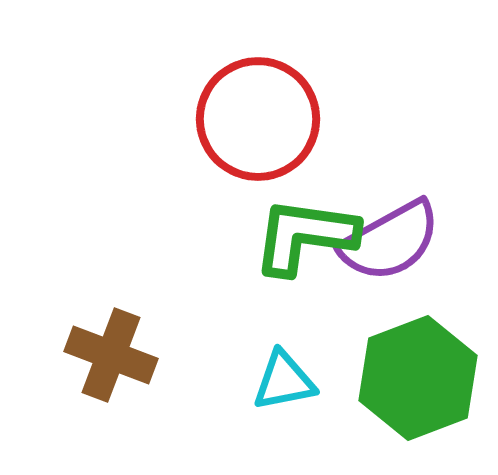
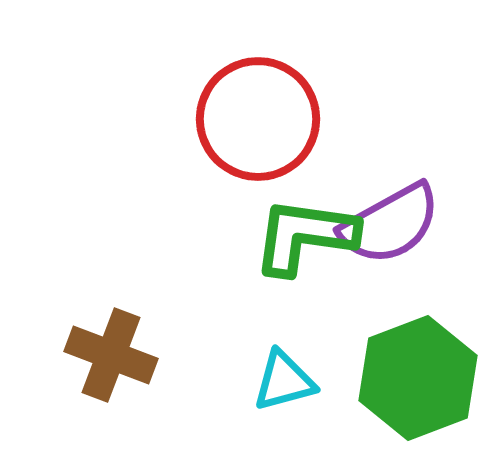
purple semicircle: moved 17 px up
cyan triangle: rotated 4 degrees counterclockwise
